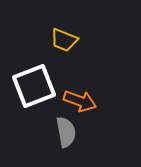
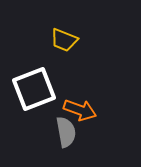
white square: moved 3 px down
orange arrow: moved 9 px down
